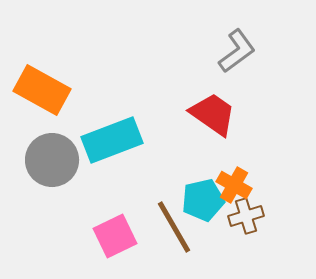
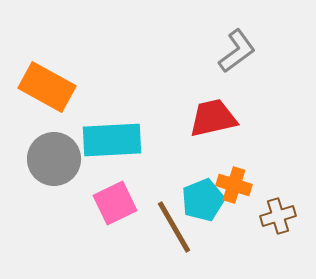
orange rectangle: moved 5 px right, 3 px up
red trapezoid: moved 4 px down; rotated 48 degrees counterclockwise
cyan rectangle: rotated 18 degrees clockwise
gray circle: moved 2 px right, 1 px up
orange cross: rotated 12 degrees counterclockwise
cyan pentagon: rotated 9 degrees counterclockwise
brown cross: moved 32 px right
pink square: moved 33 px up
